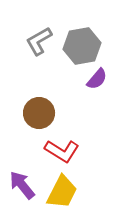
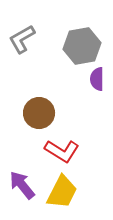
gray L-shape: moved 17 px left, 2 px up
purple semicircle: rotated 140 degrees clockwise
